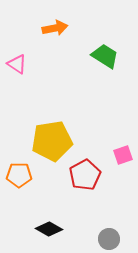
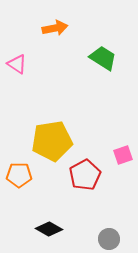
green trapezoid: moved 2 px left, 2 px down
